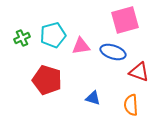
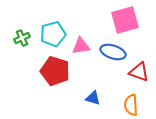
cyan pentagon: moved 1 px up
red pentagon: moved 8 px right, 9 px up
